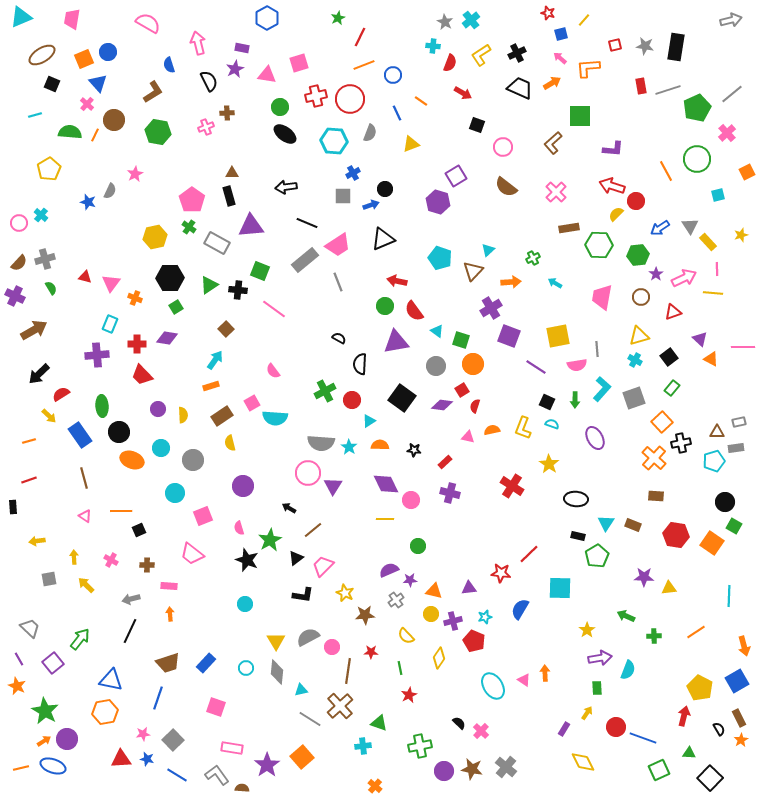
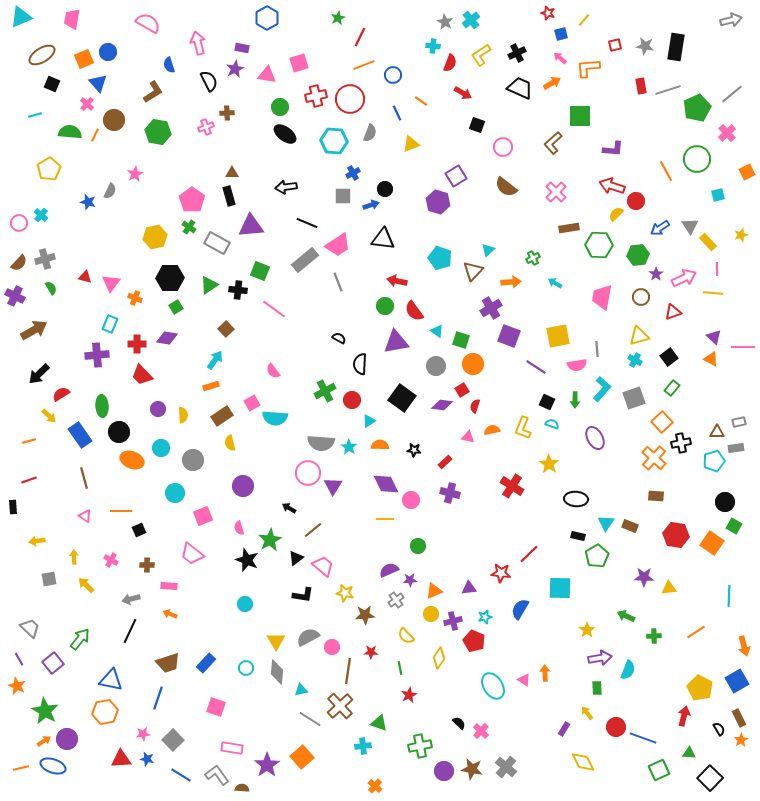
black triangle at (383, 239): rotated 30 degrees clockwise
purple triangle at (700, 339): moved 14 px right, 2 px up
brown rectangle at (633, 525): moved 3 px left, 1 px down
pink trapezoid at (323, 566): rotated 85 degrees clockwise
orange triangle at (434, 591): rotated 36 degrees counterclockwise
yellow star at (345, 593): rotated 12 degrees counterclockwise
orange arrow at (170, 614): rotated 64 degrees counterclockwise
yellow arrow at (587, 713): rotated 72 degrees counterclockwise
blue line at (177, 775): moved 4 px right
